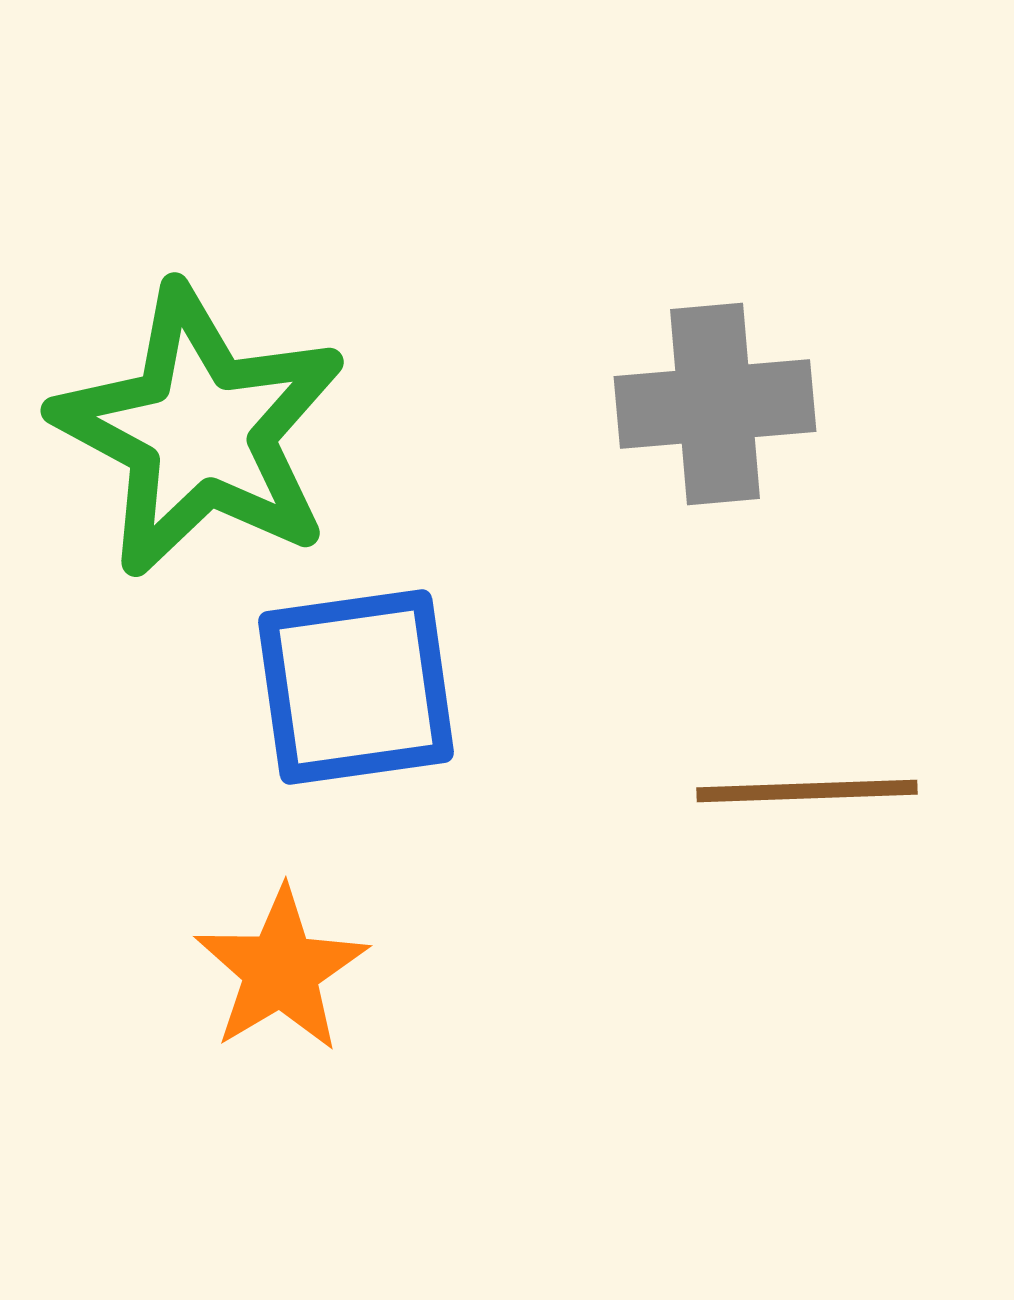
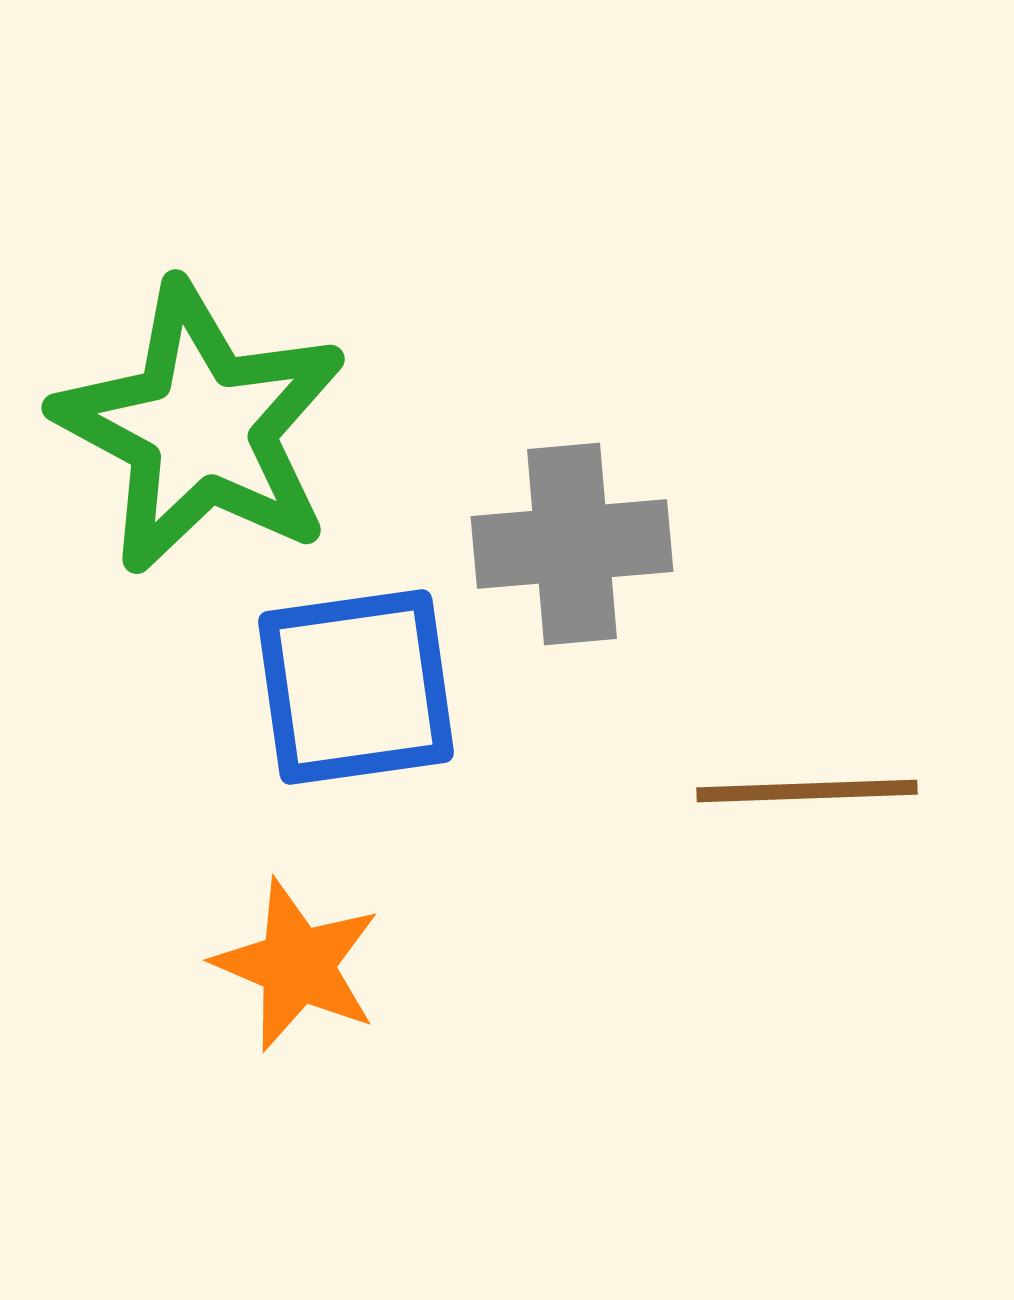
gray cross: moved 143 px left, 140 px down
green star: moved 1 px right, 3 px up
orange star: moved 16 px right, 5 px up; rotated 18 degrees counterclockwise
